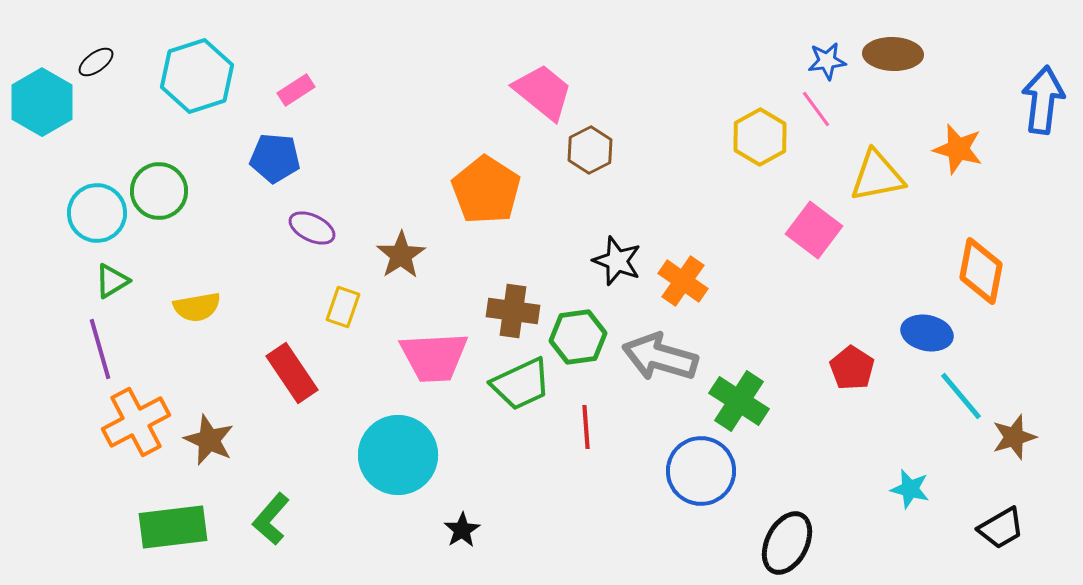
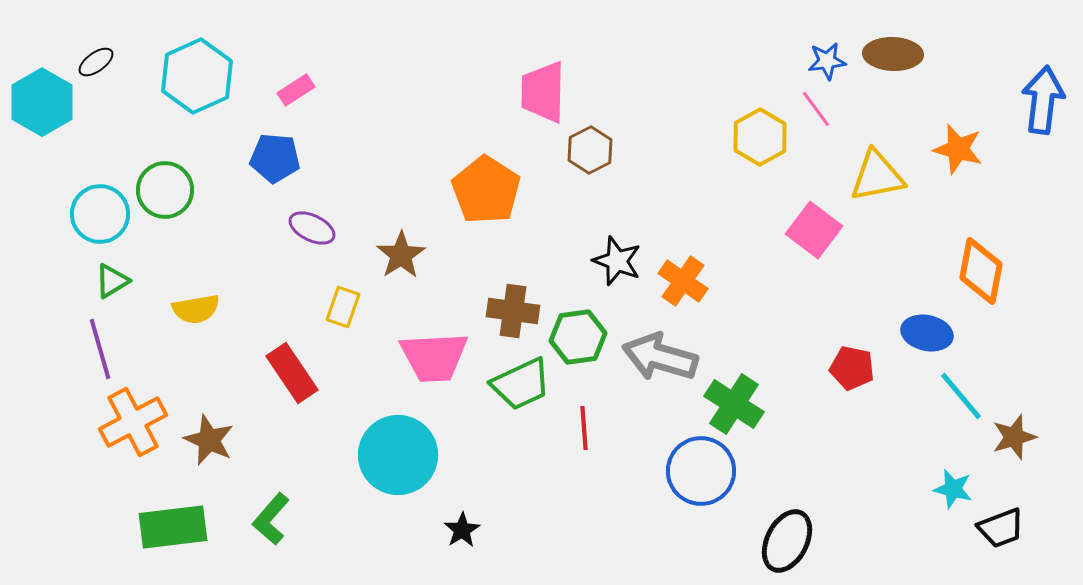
cyan hexagon at (197, 76): rotated 6 degrees counterclockwise
pink trapezoid at (543, 92): rotated 128 degrees counterclockwise
green circle at (159, 191): moved 6 px right, 1 px up
cyan circle at (97, 213): moved 3 px right, 1 px down
yellow semicircle at (197, 307): moved 1 px left, 2 px down
red pentagon at (852, 368): rotated 21 degrees counterclockwise
green cross at (739, 401): moved 5 px left, 3 px down
orange cross at (136, 422): moved 3 px left
red line at (586, 427): moved 2 px left, 1 px down
cyan star at (910, 489): moved 43 px right
black trapezoid at (1001, 528): rotated 9 degrees clockwise
black ellipse at (787, 543): moved 2 px up
